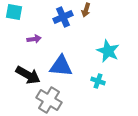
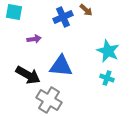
brown arrow: rotated 64 degrees counterclockwise
cyan cross: moved 9 px right, 3 px up
